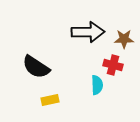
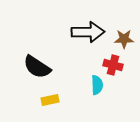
black semicircle: moved 1 px right
